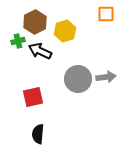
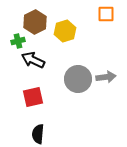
black arrow: moved 7 px left, 9 px down
